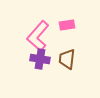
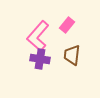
pink rectangle: rotated 42 degrees counterclockwise
brown trapezoid: moved 5 px right, 4 px up
